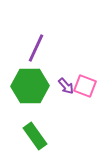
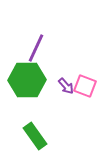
green hexagon: moved 3 px left, 6 px up
